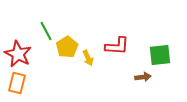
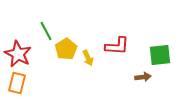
yellow pentagon: moved 1 px left, 2 px down
